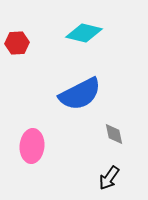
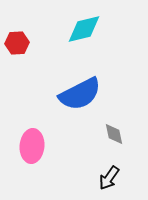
cyan diamond: moved 4 px up; rotated 27 degrees counterclockwise
